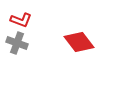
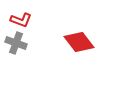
gray cross: moved 1 px left
